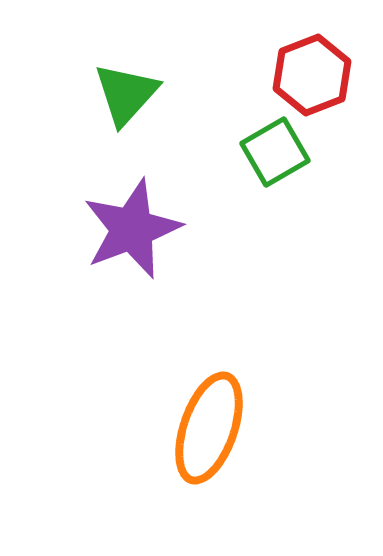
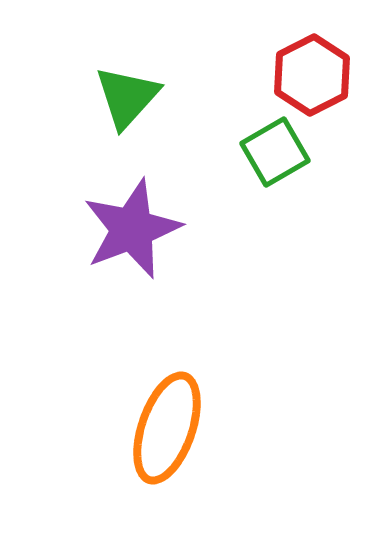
red hexagon: rotated 6 degrees counterclockwise
green triangle: moved 1 px right, 3 px down
orange ellipse: moved 42 px left
